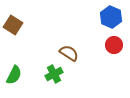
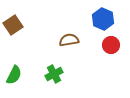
blue hexagon: moved 8 px left, 2 px down
brown square: rotated 24 degrees clockwise
red circle: moved 3 px left
brown semicircle: moved 13 px up; rotated 42 degrees counterclockwise
